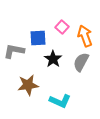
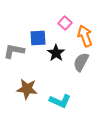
pink square: moved 3 px right, 4 px up
black star: moved 3 px right, 6 px up
brown star: moved 1 px left, 4 px down; rotated 15 degrees clockwise
